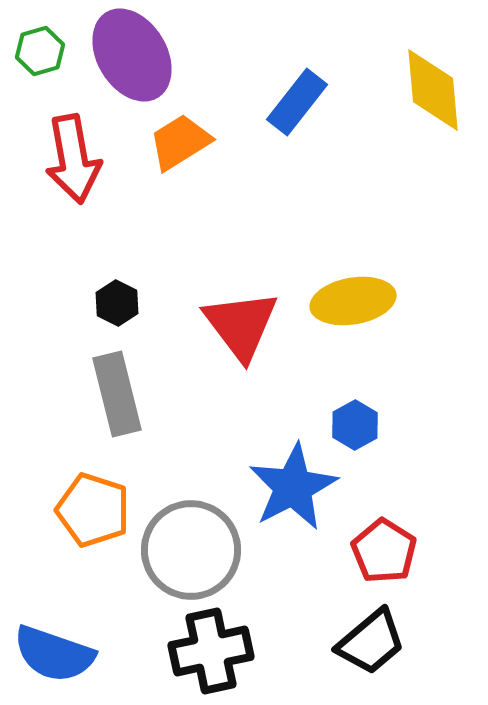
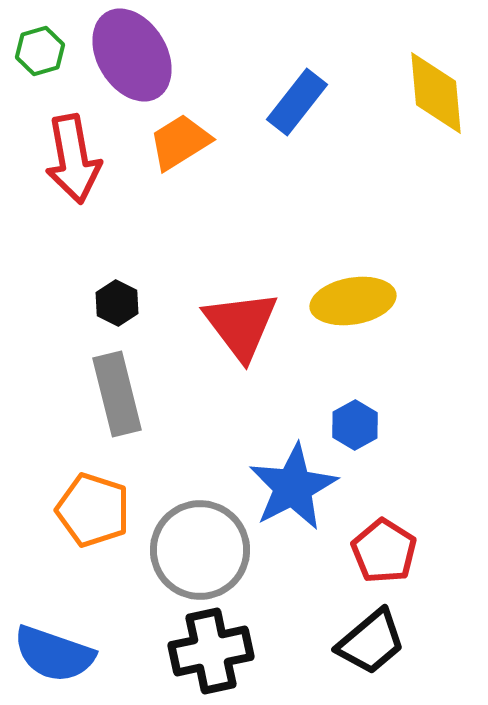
yellow diamond: moved 3 px right, 3 px down
gray circle: moved 9 px right
